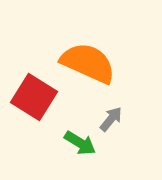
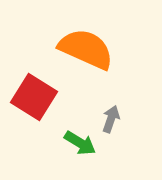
orange semicircle: moved 2 px left, 14 px up
gray arrow: rotated 20 degrees counterclockwise
